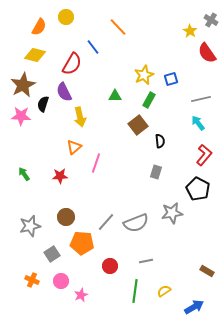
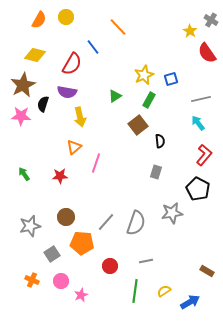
orange semicircle at (39, 27): moved 7 px up
purple semicircle at (64, 92): moved 3 px right; rotated 54 degrees counterclockwise
green triangle at (115, 96): rotated 32 degrees counterclockwise
gray semicircle at (136, 223): rotated 50 degrees counterclockwise
blue arrow at (194, 307): moved 4 px left, 5 px up
